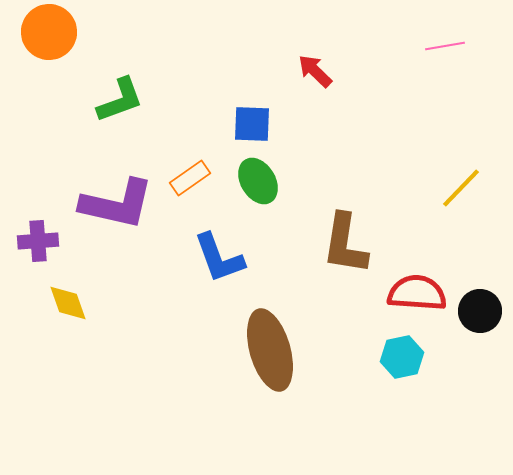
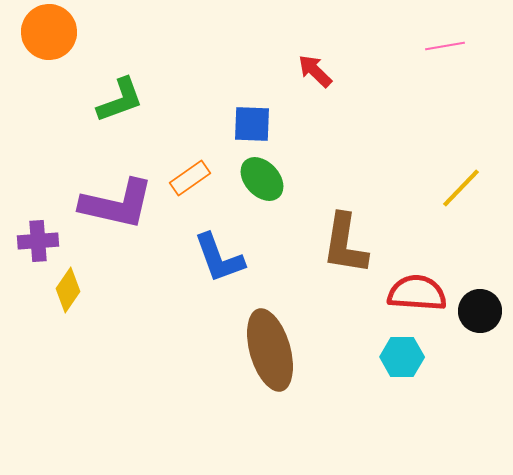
green ellipse: moved 4 px right, 2 px up; rotated 12 degrees counterclockwise
yellow diamond: moved 13 px up; rotated 54 degrees clockwise
cyan hexagon: rotated 12 degrees clockwise
